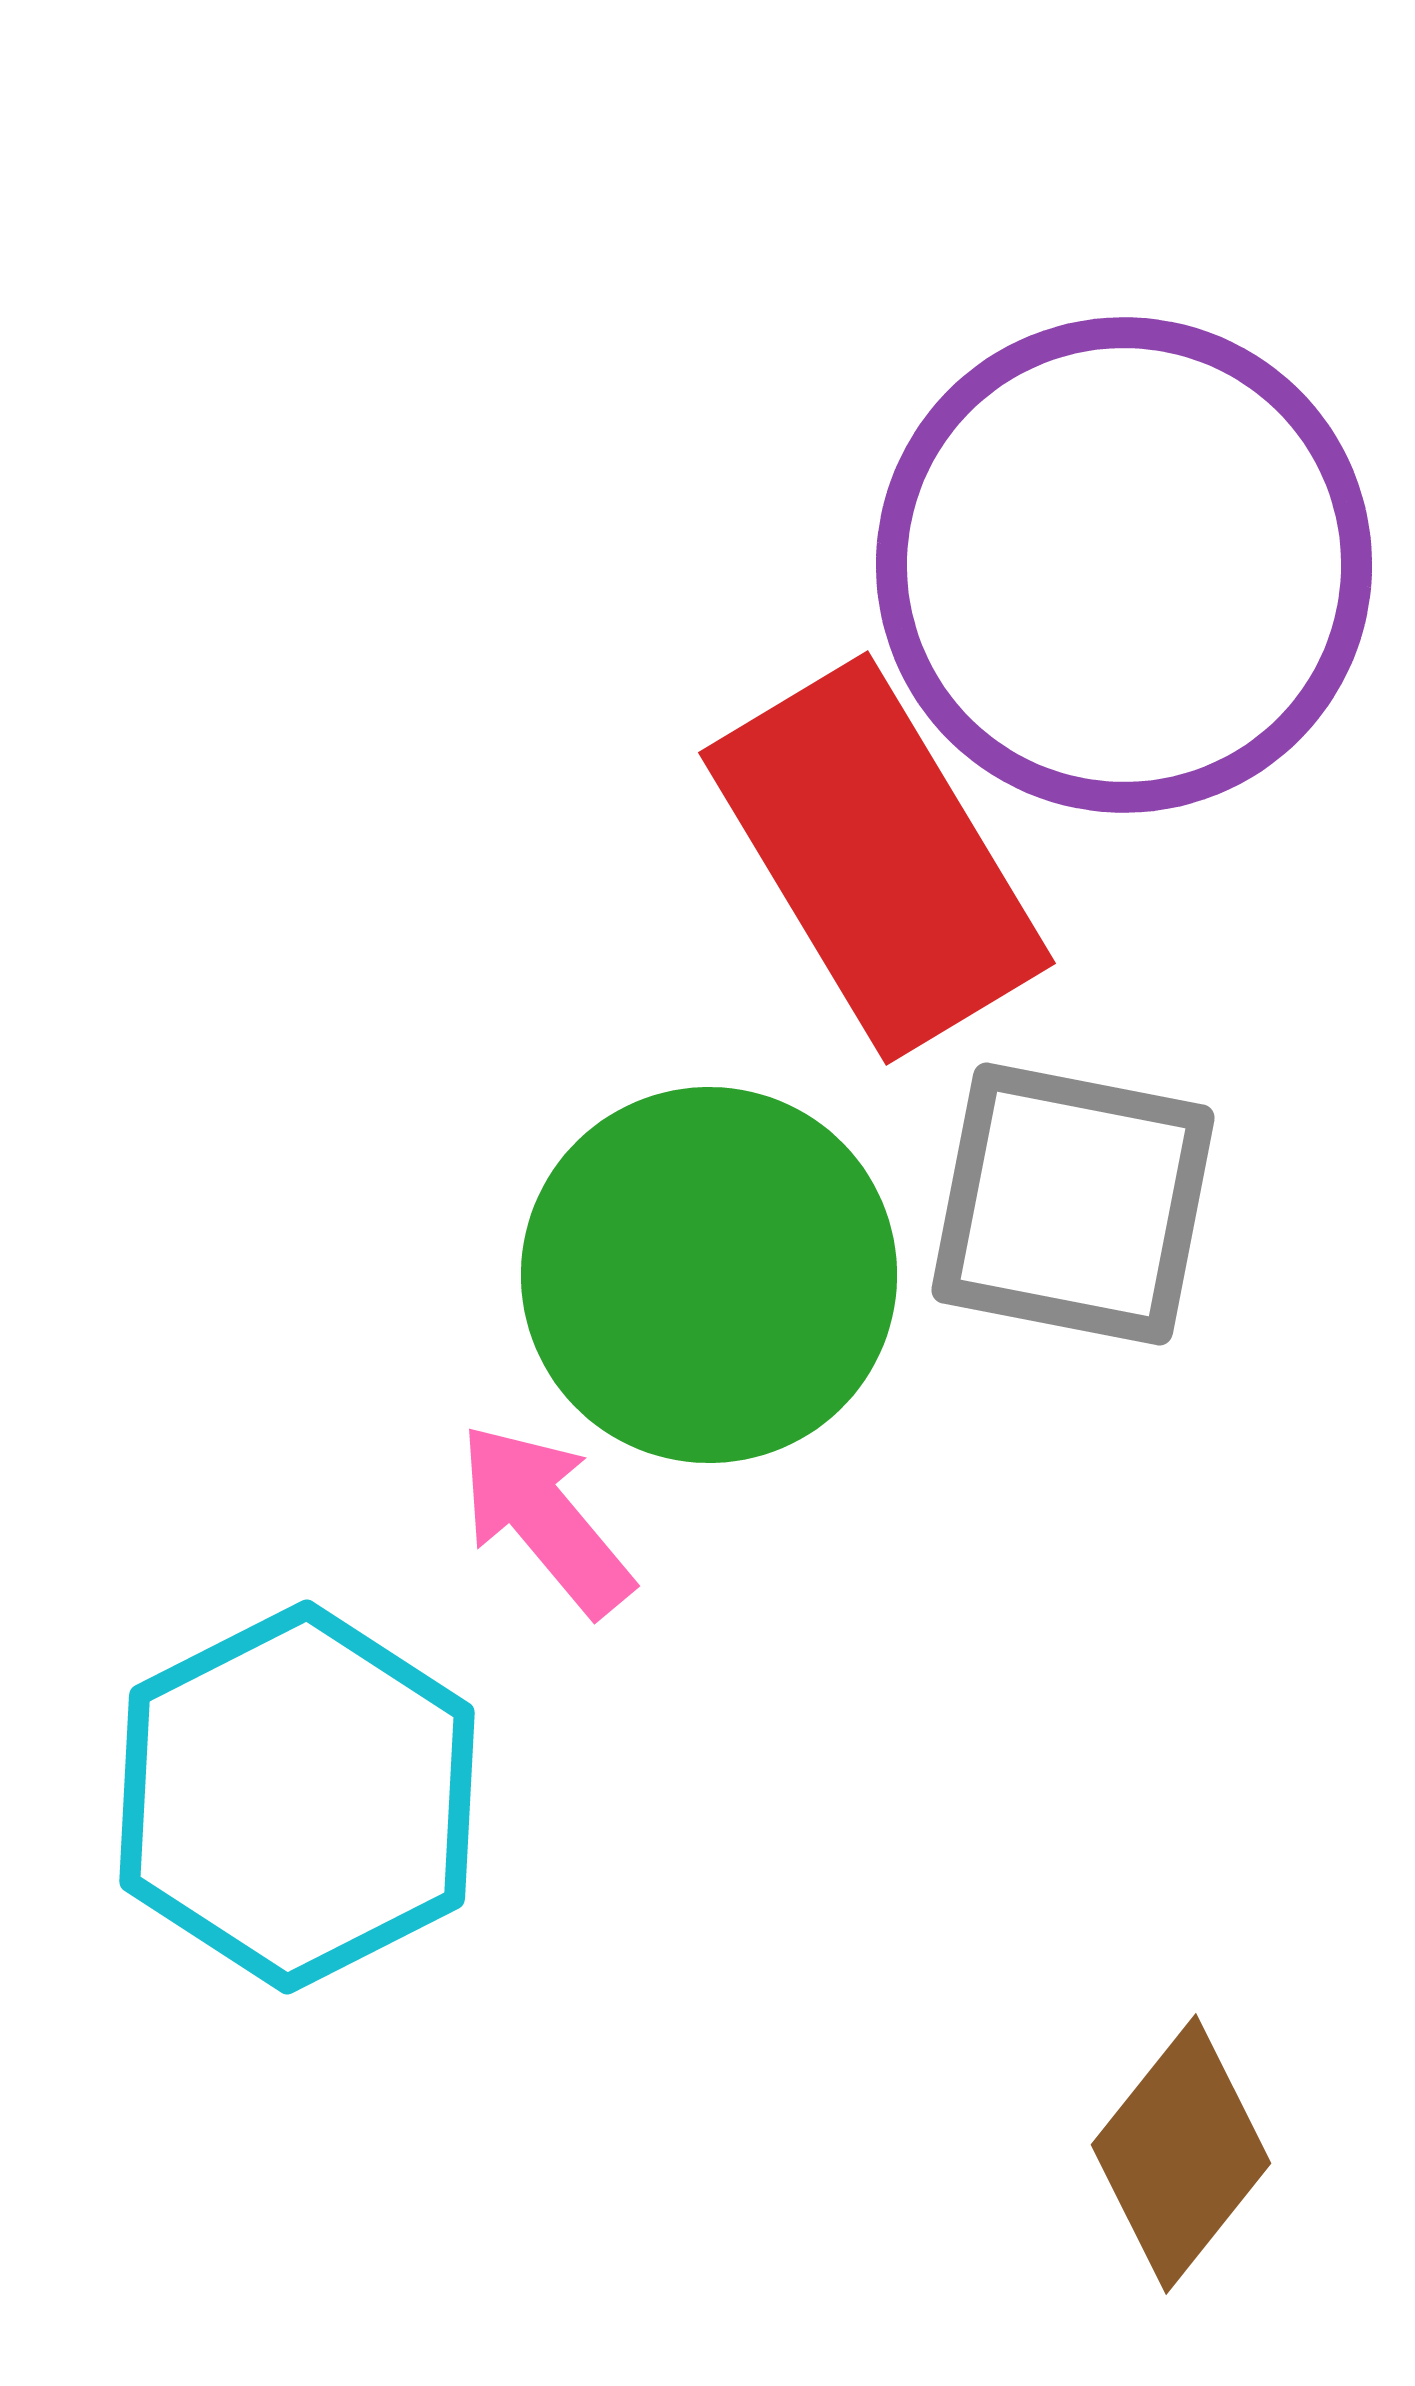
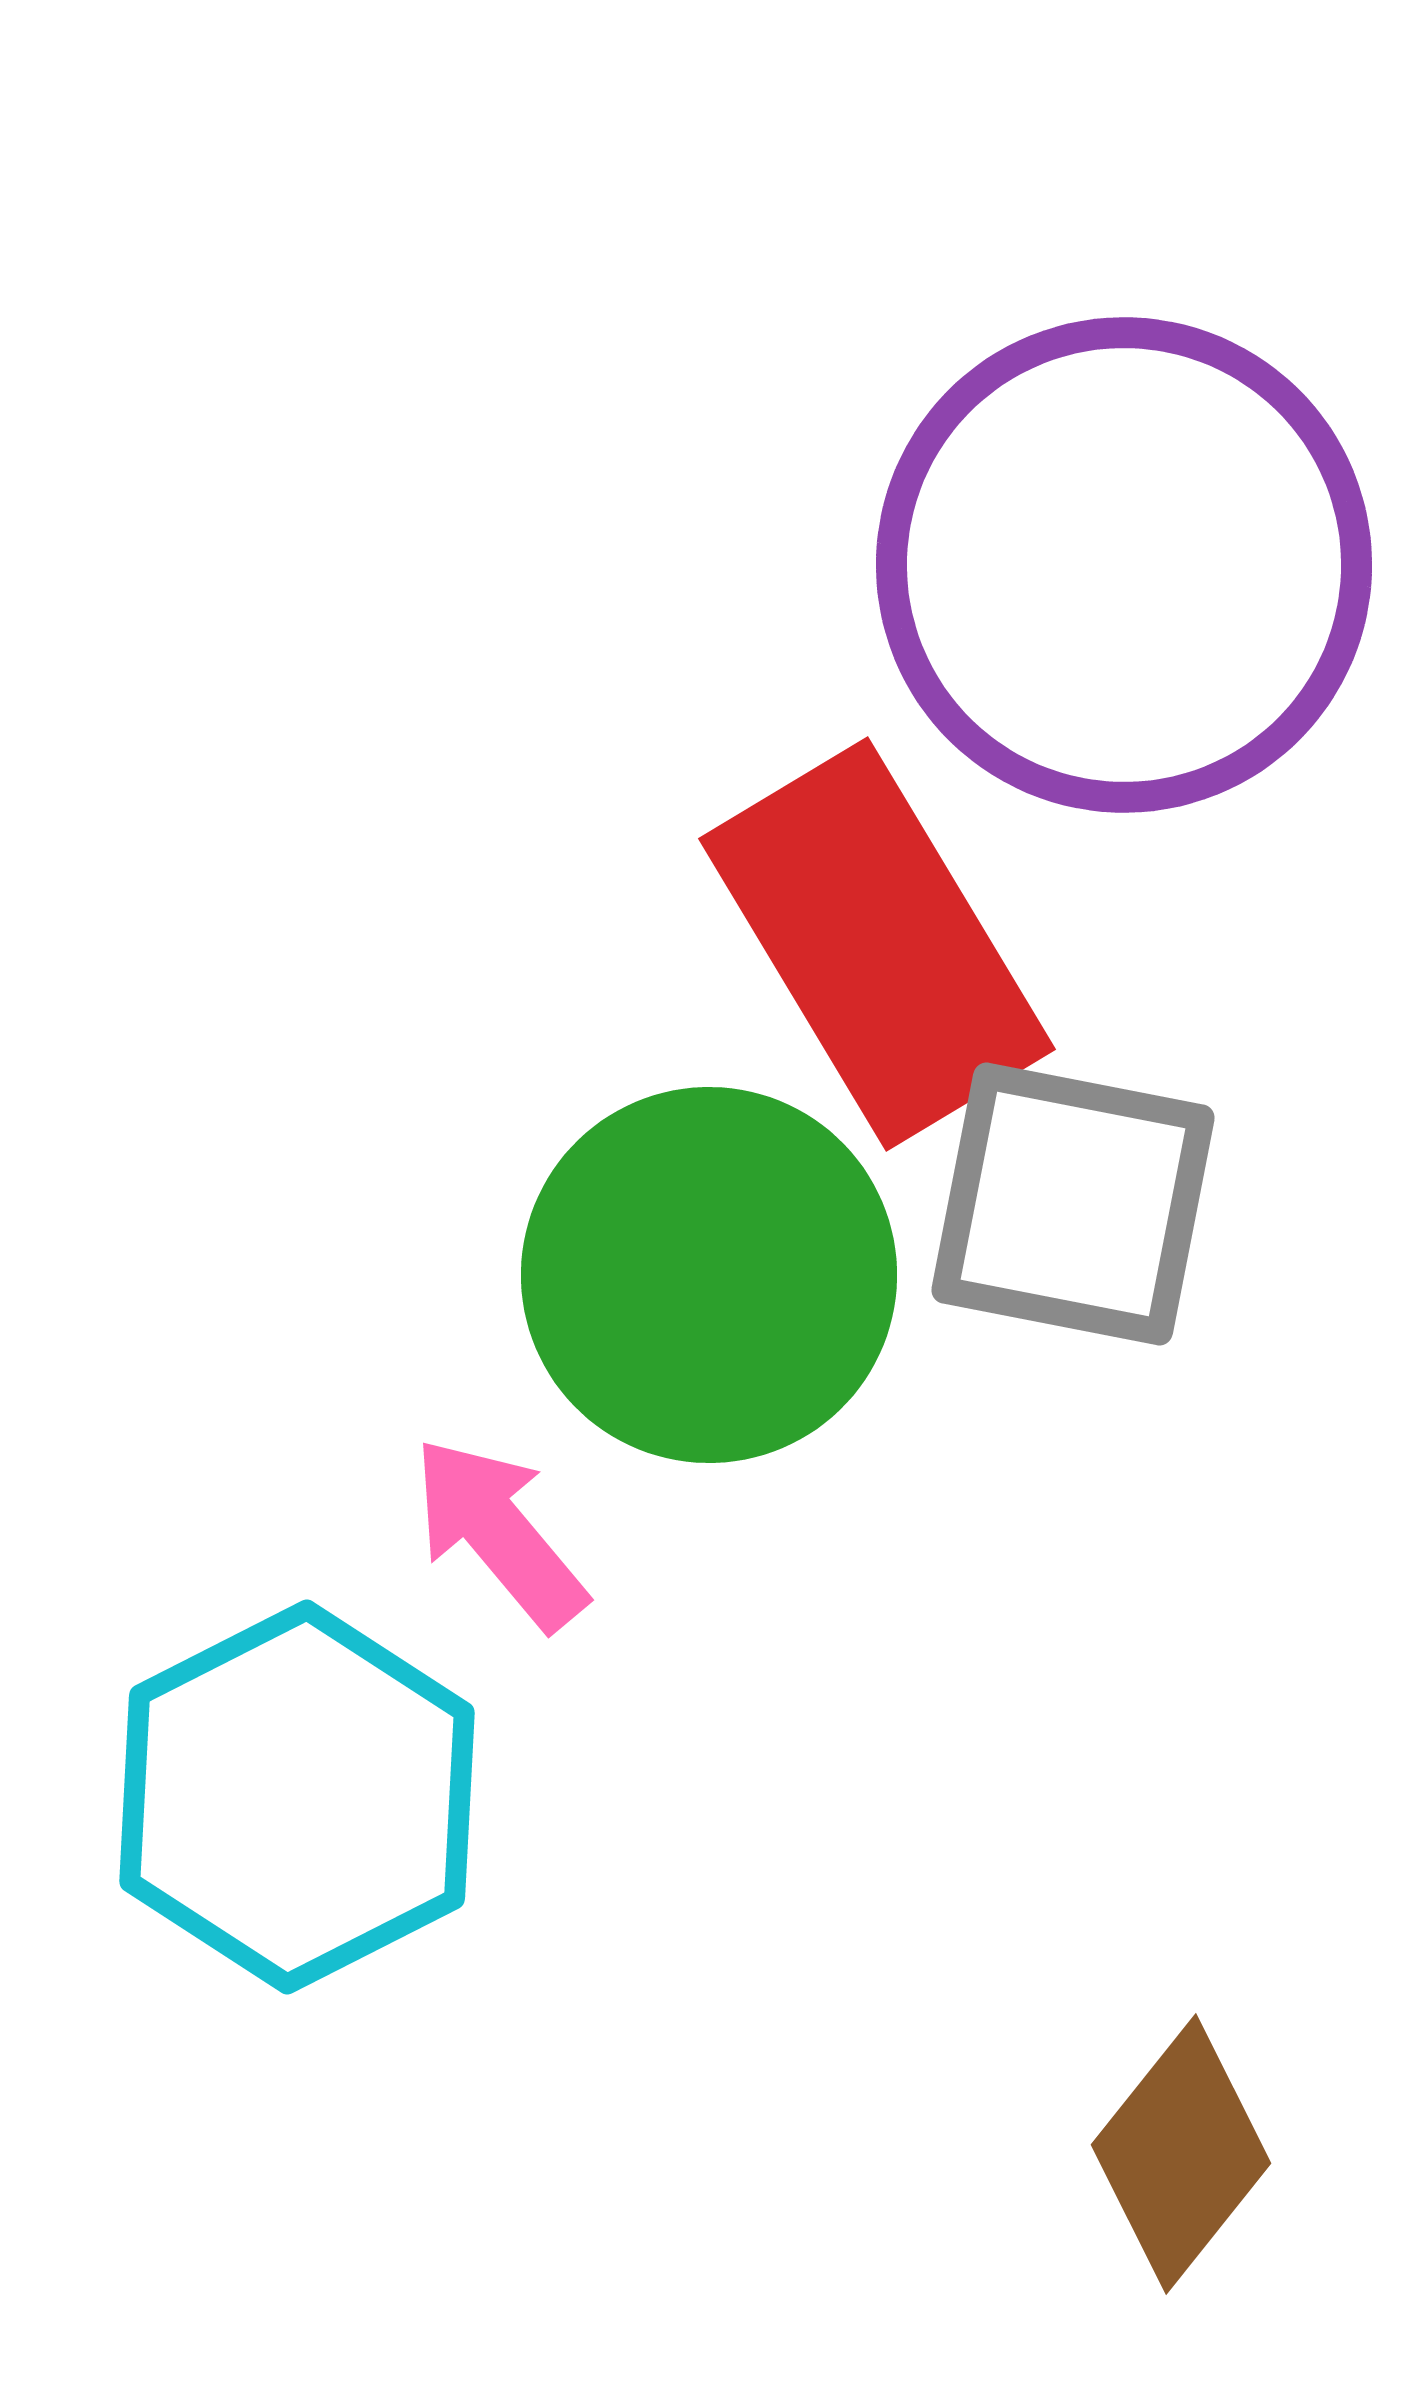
red rectangle: moved 86 px down
pink arrow: moved 46 px left, 14 px down
